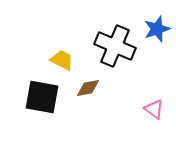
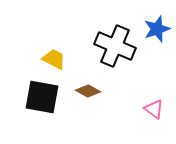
yellow trapezoid: moved 8 px left, 1 px up
brown diamond: moved 3 px down; rotated 40 degrees clockwise
